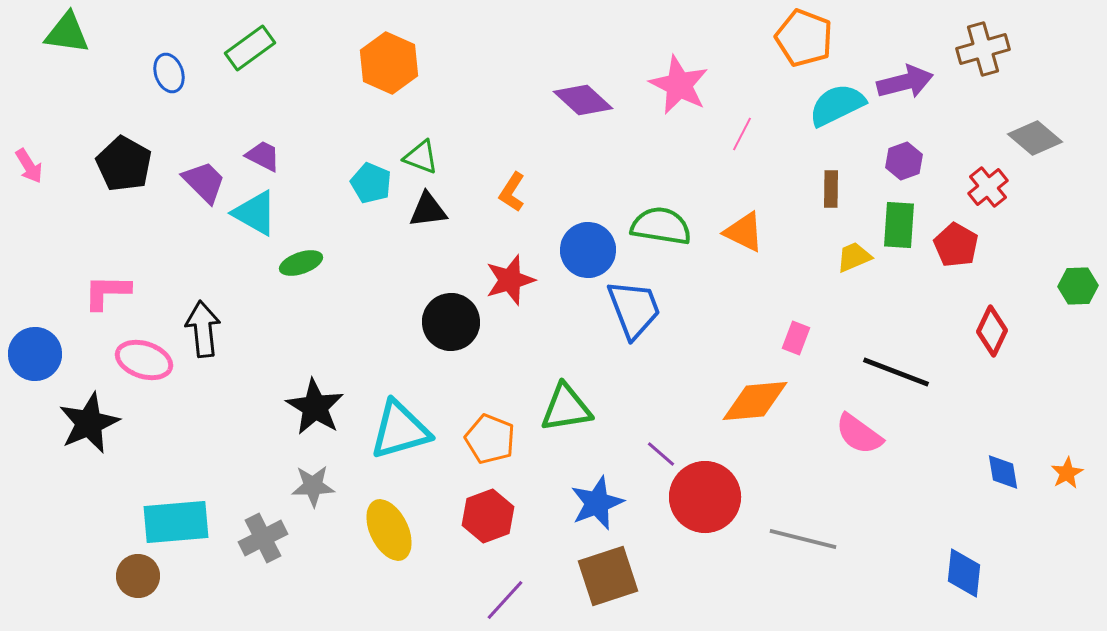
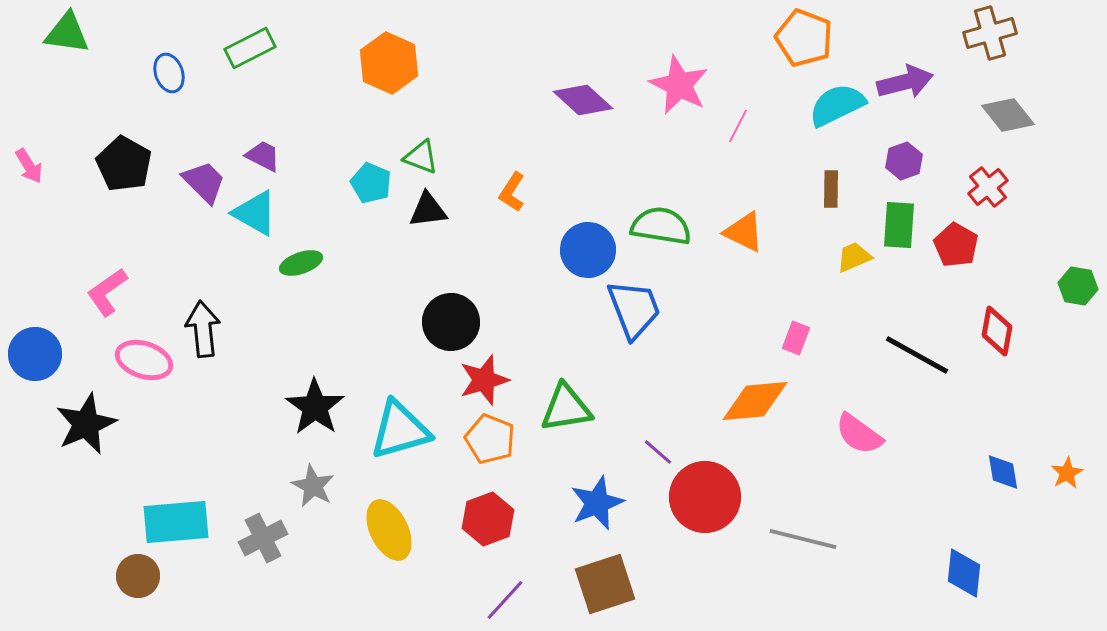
green rectangle at (250, 48): rotated 9 degrees clockwise
brown cross at (983, 49): moved 7 px right, 16 px up
pink line at (742, 134): moved 4 px left, 8 px up
gray diamond at (1035, 138): moved 27 px left, 23 px up; rotated 12 degrees clockwise
red star at (510, 280): moved 26 px left, 100 px down
green hexagon at (1078, 286): rotated 12 degrees clockwise
pink L-shape at (107, 292): rotated 36 degrees counterclockwise
red diamond at (992, 331): moved 5 px right; rotated 15 degrees counterclockwise
black line at (896, 372): moved 21 px right, 17 px up; rotated 8 degrees clockwise
black star at (315, 407): rotated 4 degrees clockwise
black star at (89, 423): moved 3 px left, 1 px down
purple line at (661, 454): moved 3 px left, 2 px up
gray star at (313, 486): rotated 30 degrees clockwise
red hexagon at (488, 516): moved 3 px down
brown square at (608, 576): moved 3 px left, 8 px down
